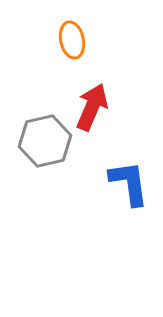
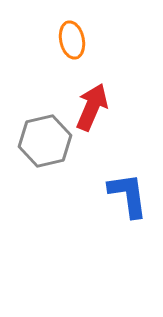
blue L-shape: moved 1 px left, 12 px down
